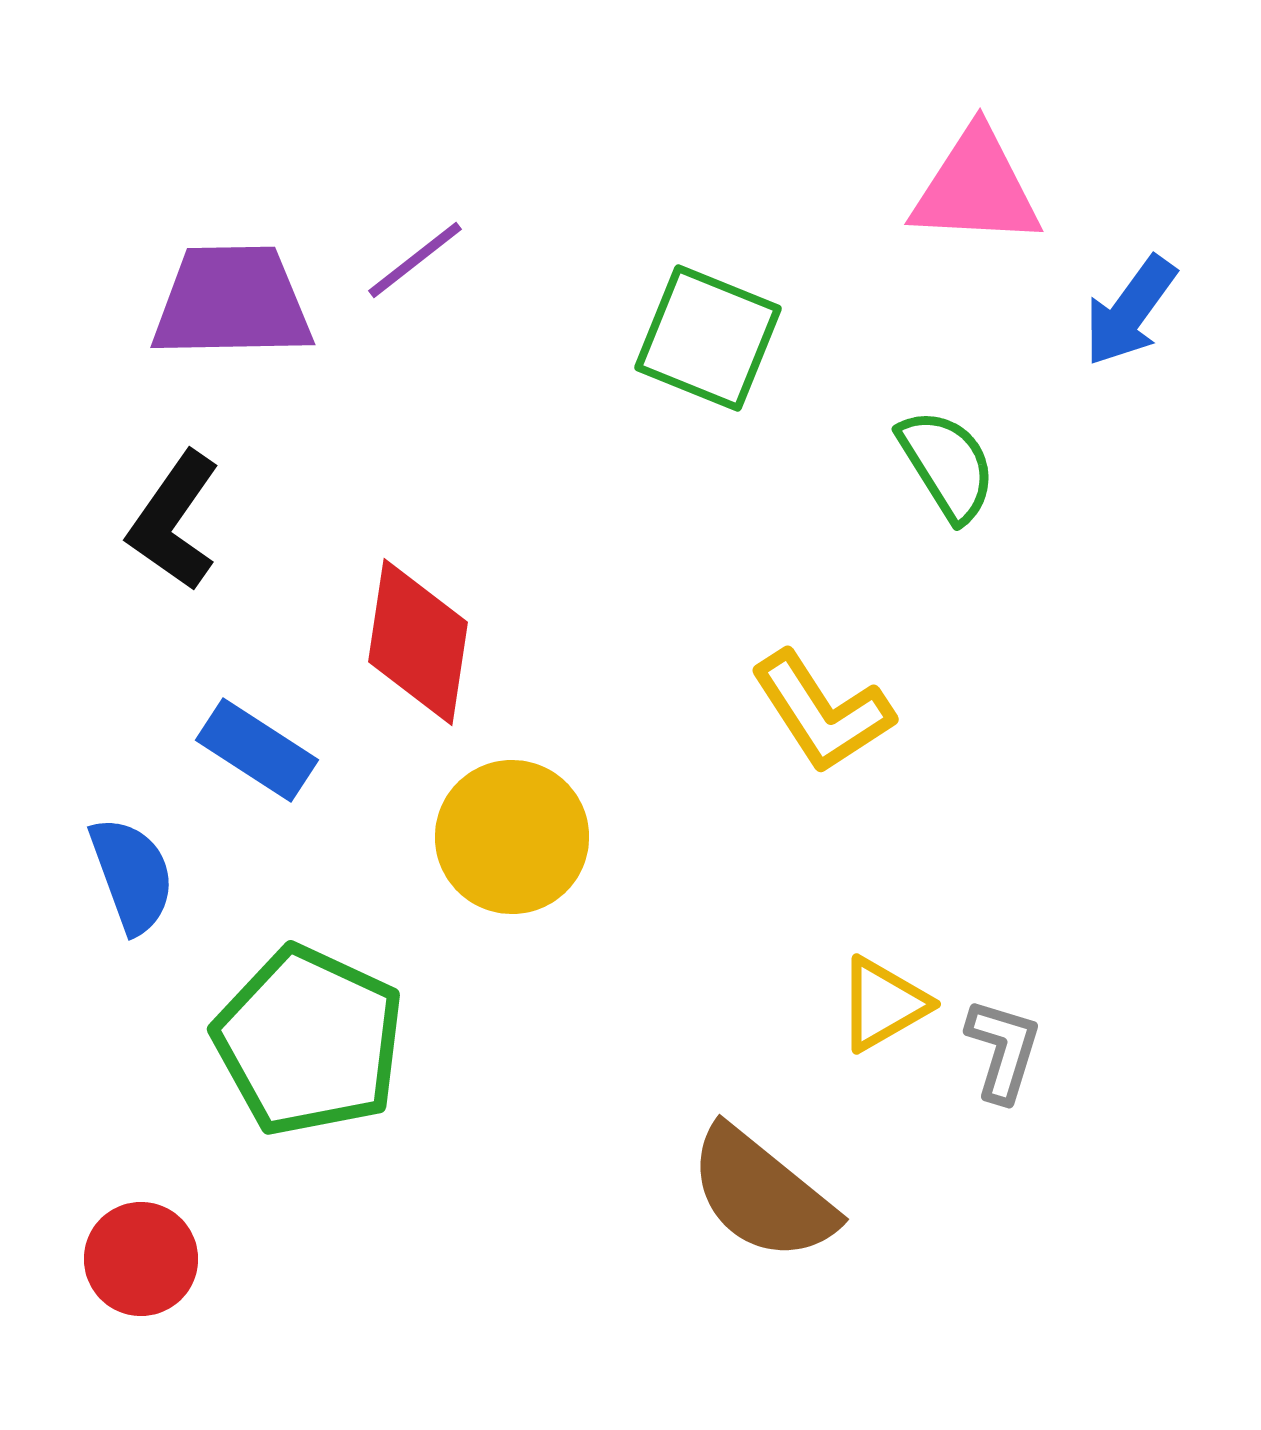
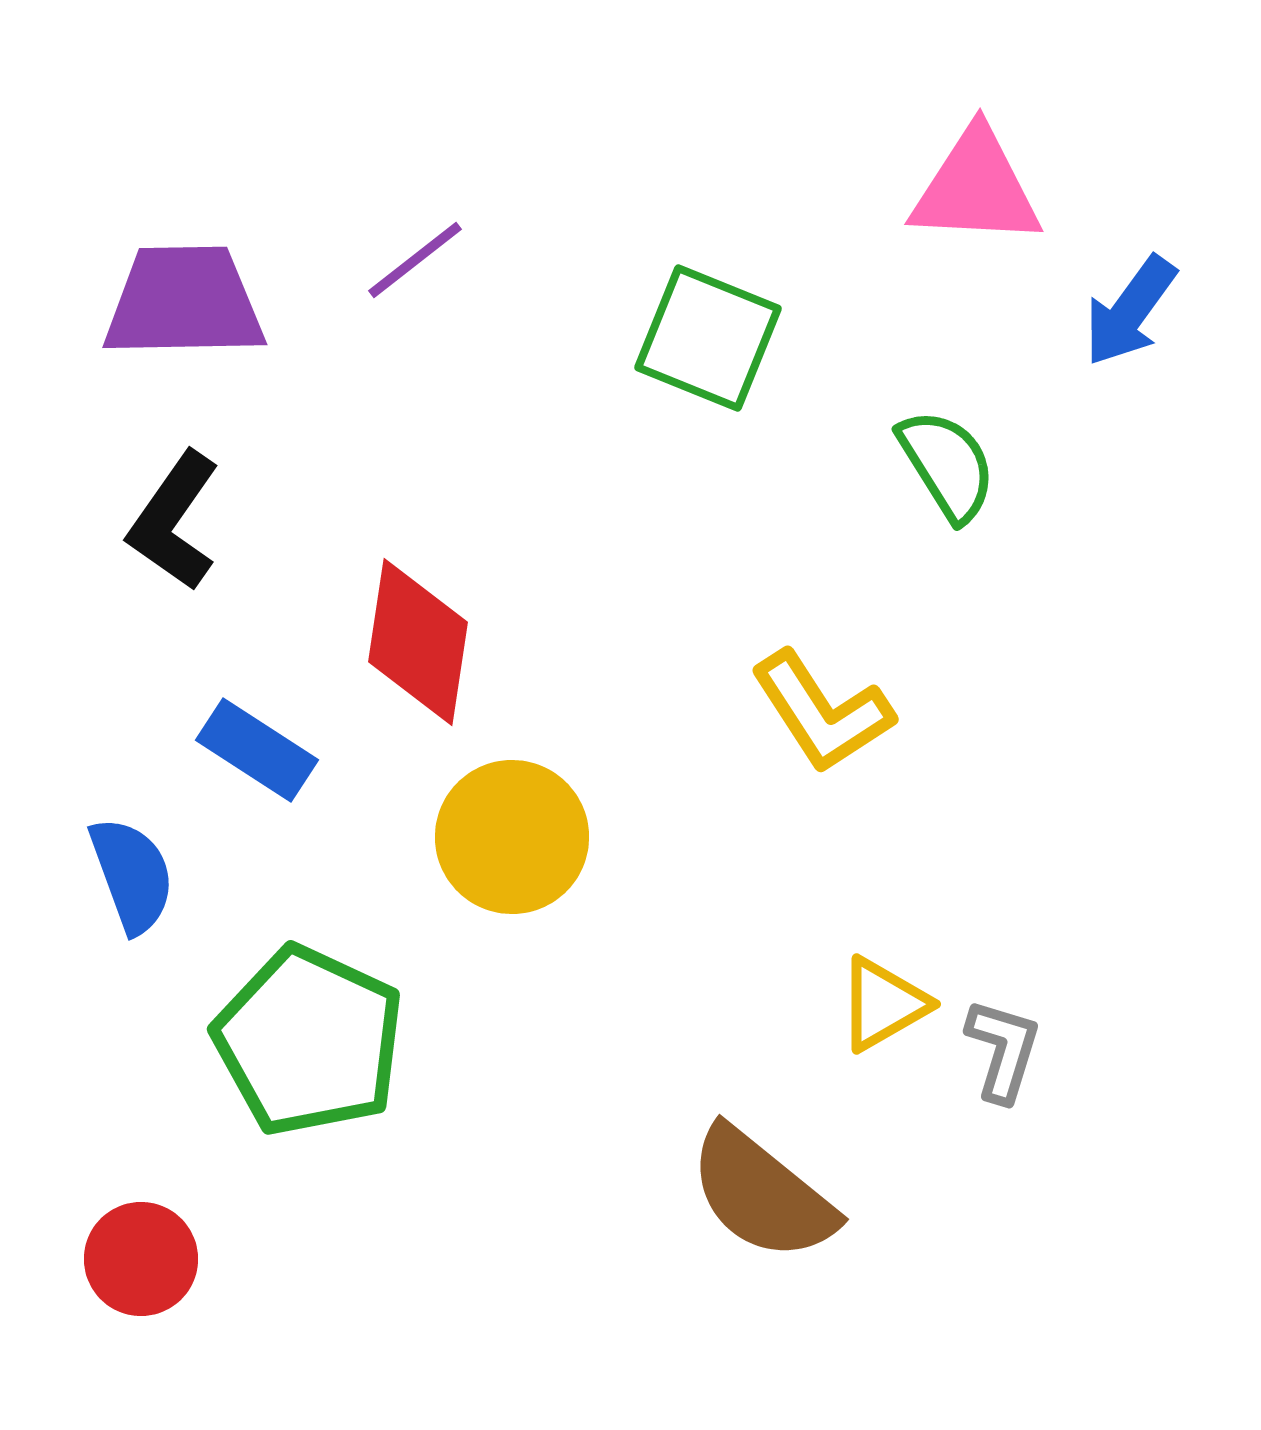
purple trapezoid: moved 48 px left
